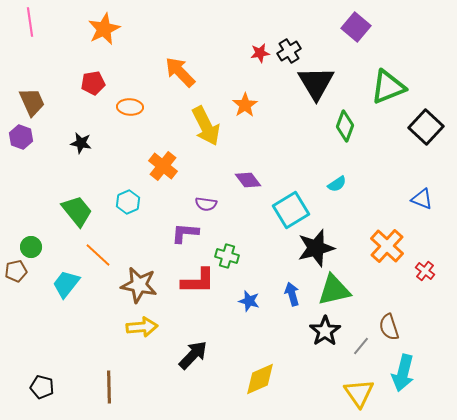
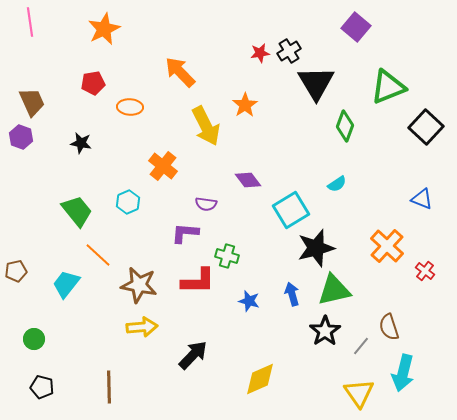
green circle at (31, 247): moved 3 px right, 92 px down
